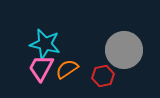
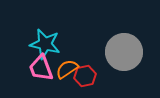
gray circle: moved 2 px down
pink trapezoid: rotated 48 degrees counterclockwise
red hexagon: moved 18 px left
